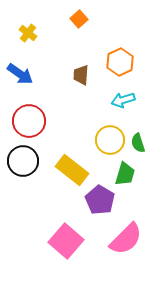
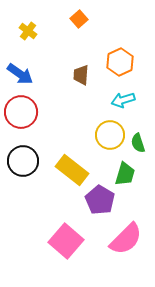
yellow cross: moved 2 px up
red circle: moved 8 px left, 9 px up
yellow circle: moved 5 px up
